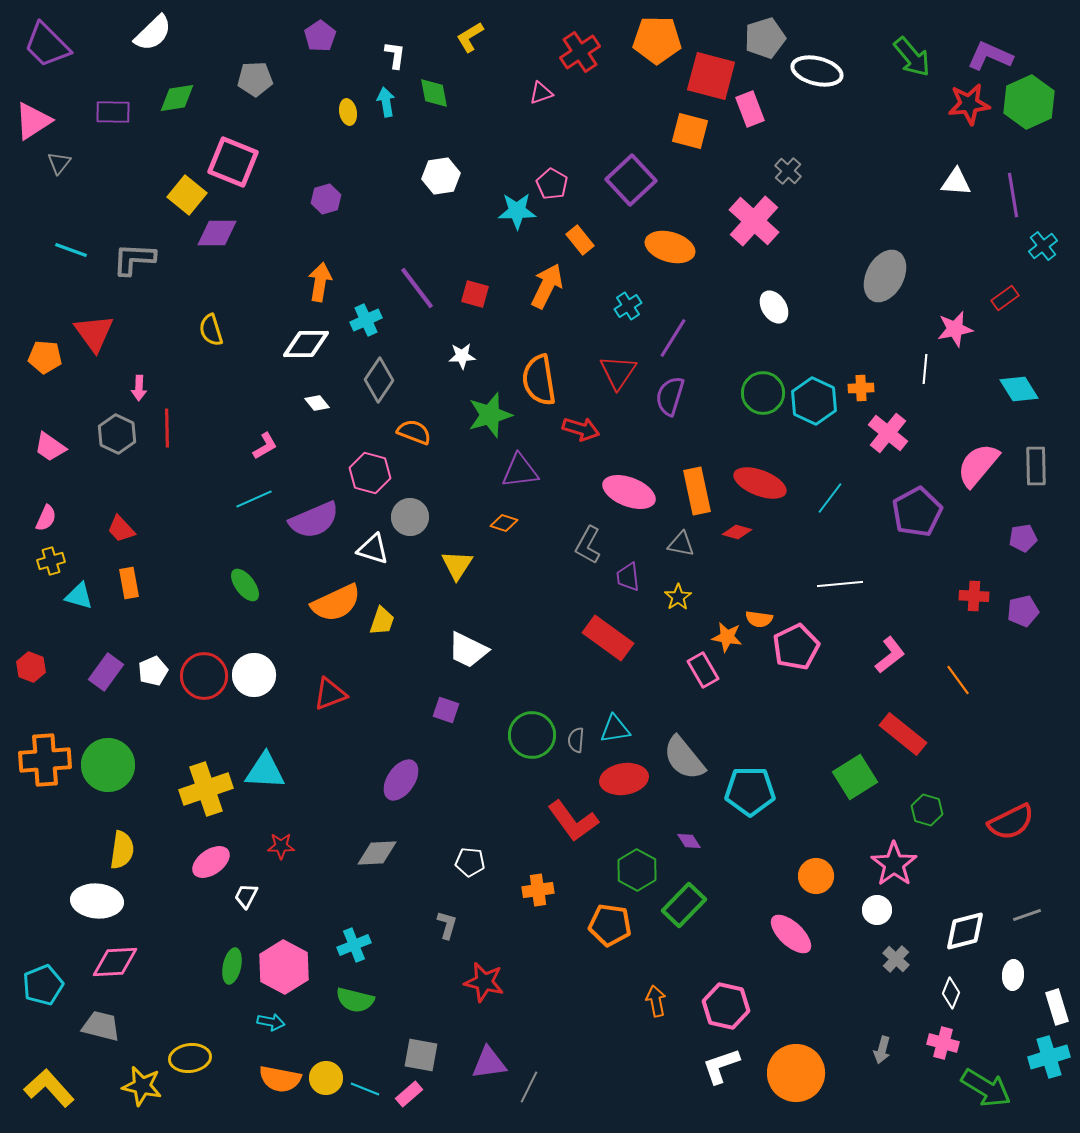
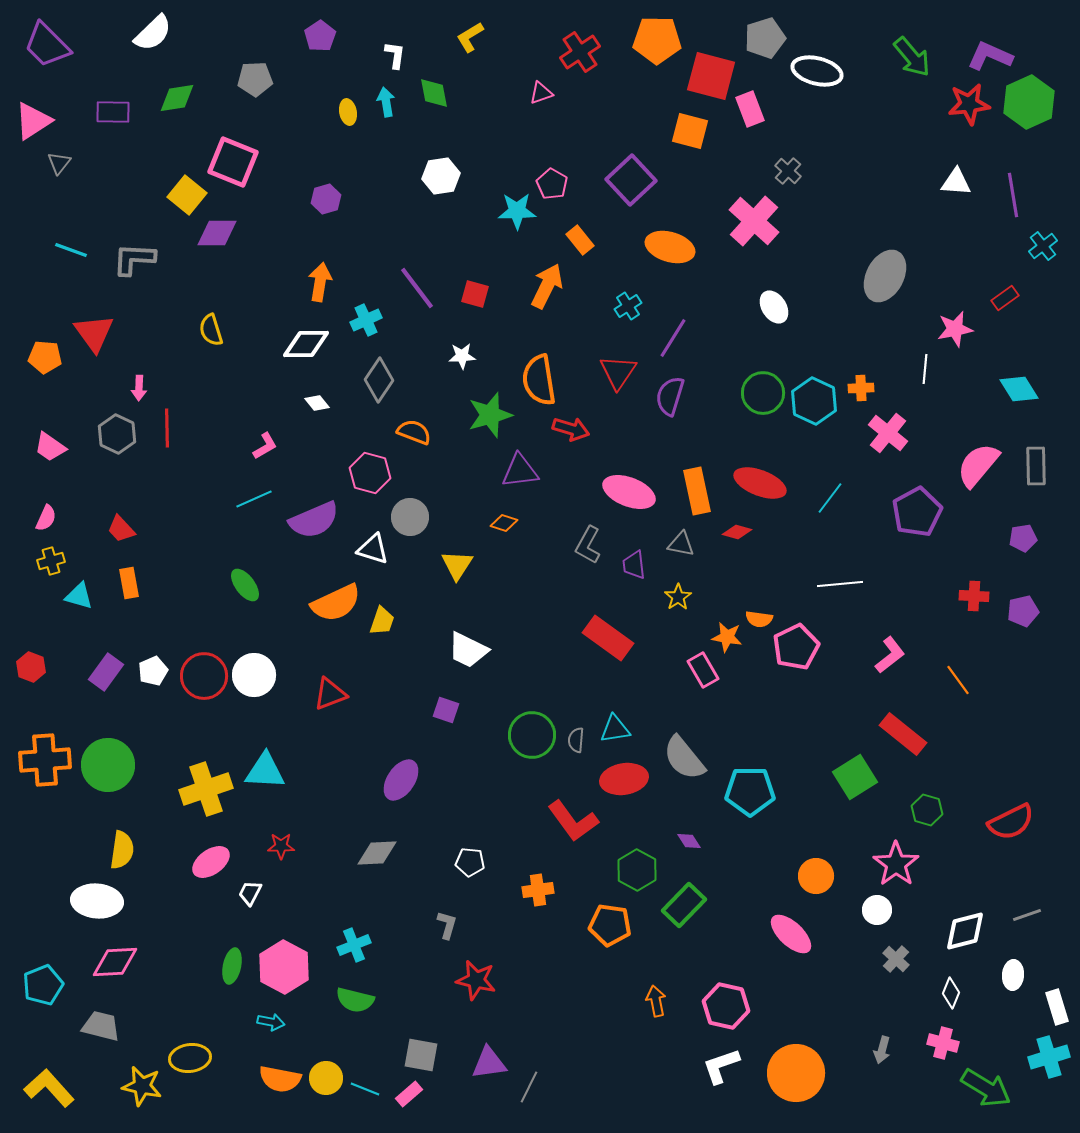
red arrow at (581, 429): moved 10 px left
purple trapezoid at (628, 577): moved 6 px right, 12 px up
pink star at (894, 864): moved 2 px right
white trapezoid at (246, 896): moved 4 px right, 3 px up
red star at (484, 982): moved 8 px left, 2 px up
